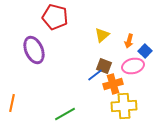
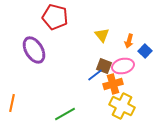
yellow triangle: rotated 28 degrees counterclockwise
purple ellipse: rotated 8 degrees counterclockwise
pink ellipse: moved 10 px left
yellow cross: moved 2 px left; rotated 30 degrees clockwise
